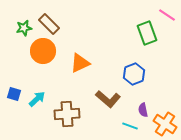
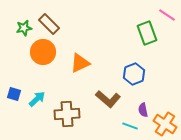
orange circle: moved 1 px down
